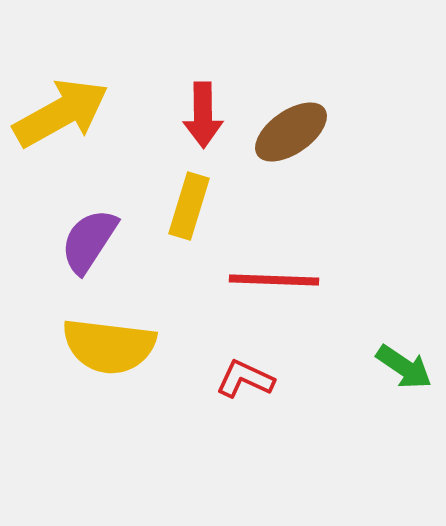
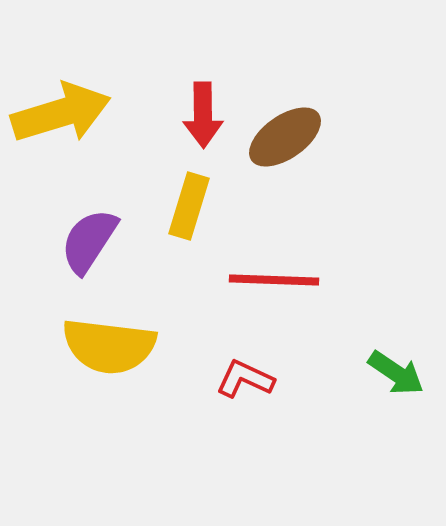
yellow arrow: rotated 12 degrees clockwise
brown ellipse: moved 6 px left, 5 px down
green arrow: moved 8 px left, 6 px down
